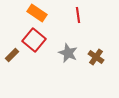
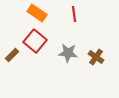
red line: moved 4 px left, 1 px up
red square: moved 1 px right, 1 px down
gray star: rotated 18 degrees counterclockwise
